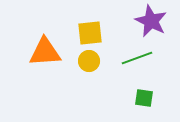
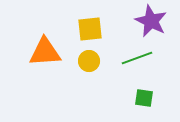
yellow square: moved 4 px up
